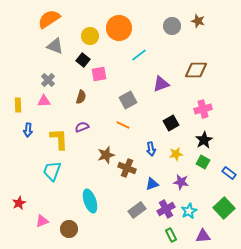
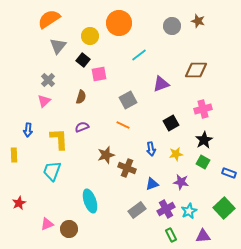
orange circle at (119, 28): moved 5 px up
gray triangle at (55, 46): moved 3 px right; rotated 48 degrees clockwise
pink triangle at (44, 101): rotated 40 degrees counterclockwise
yellow rectangle at (18, 105): moved 4 px left, 50 px down
blue rectangle at (229, 173): rotated 16 degrees counterclockwise
pink triangle at (42, 221): moved 5 px right, 3 px down
